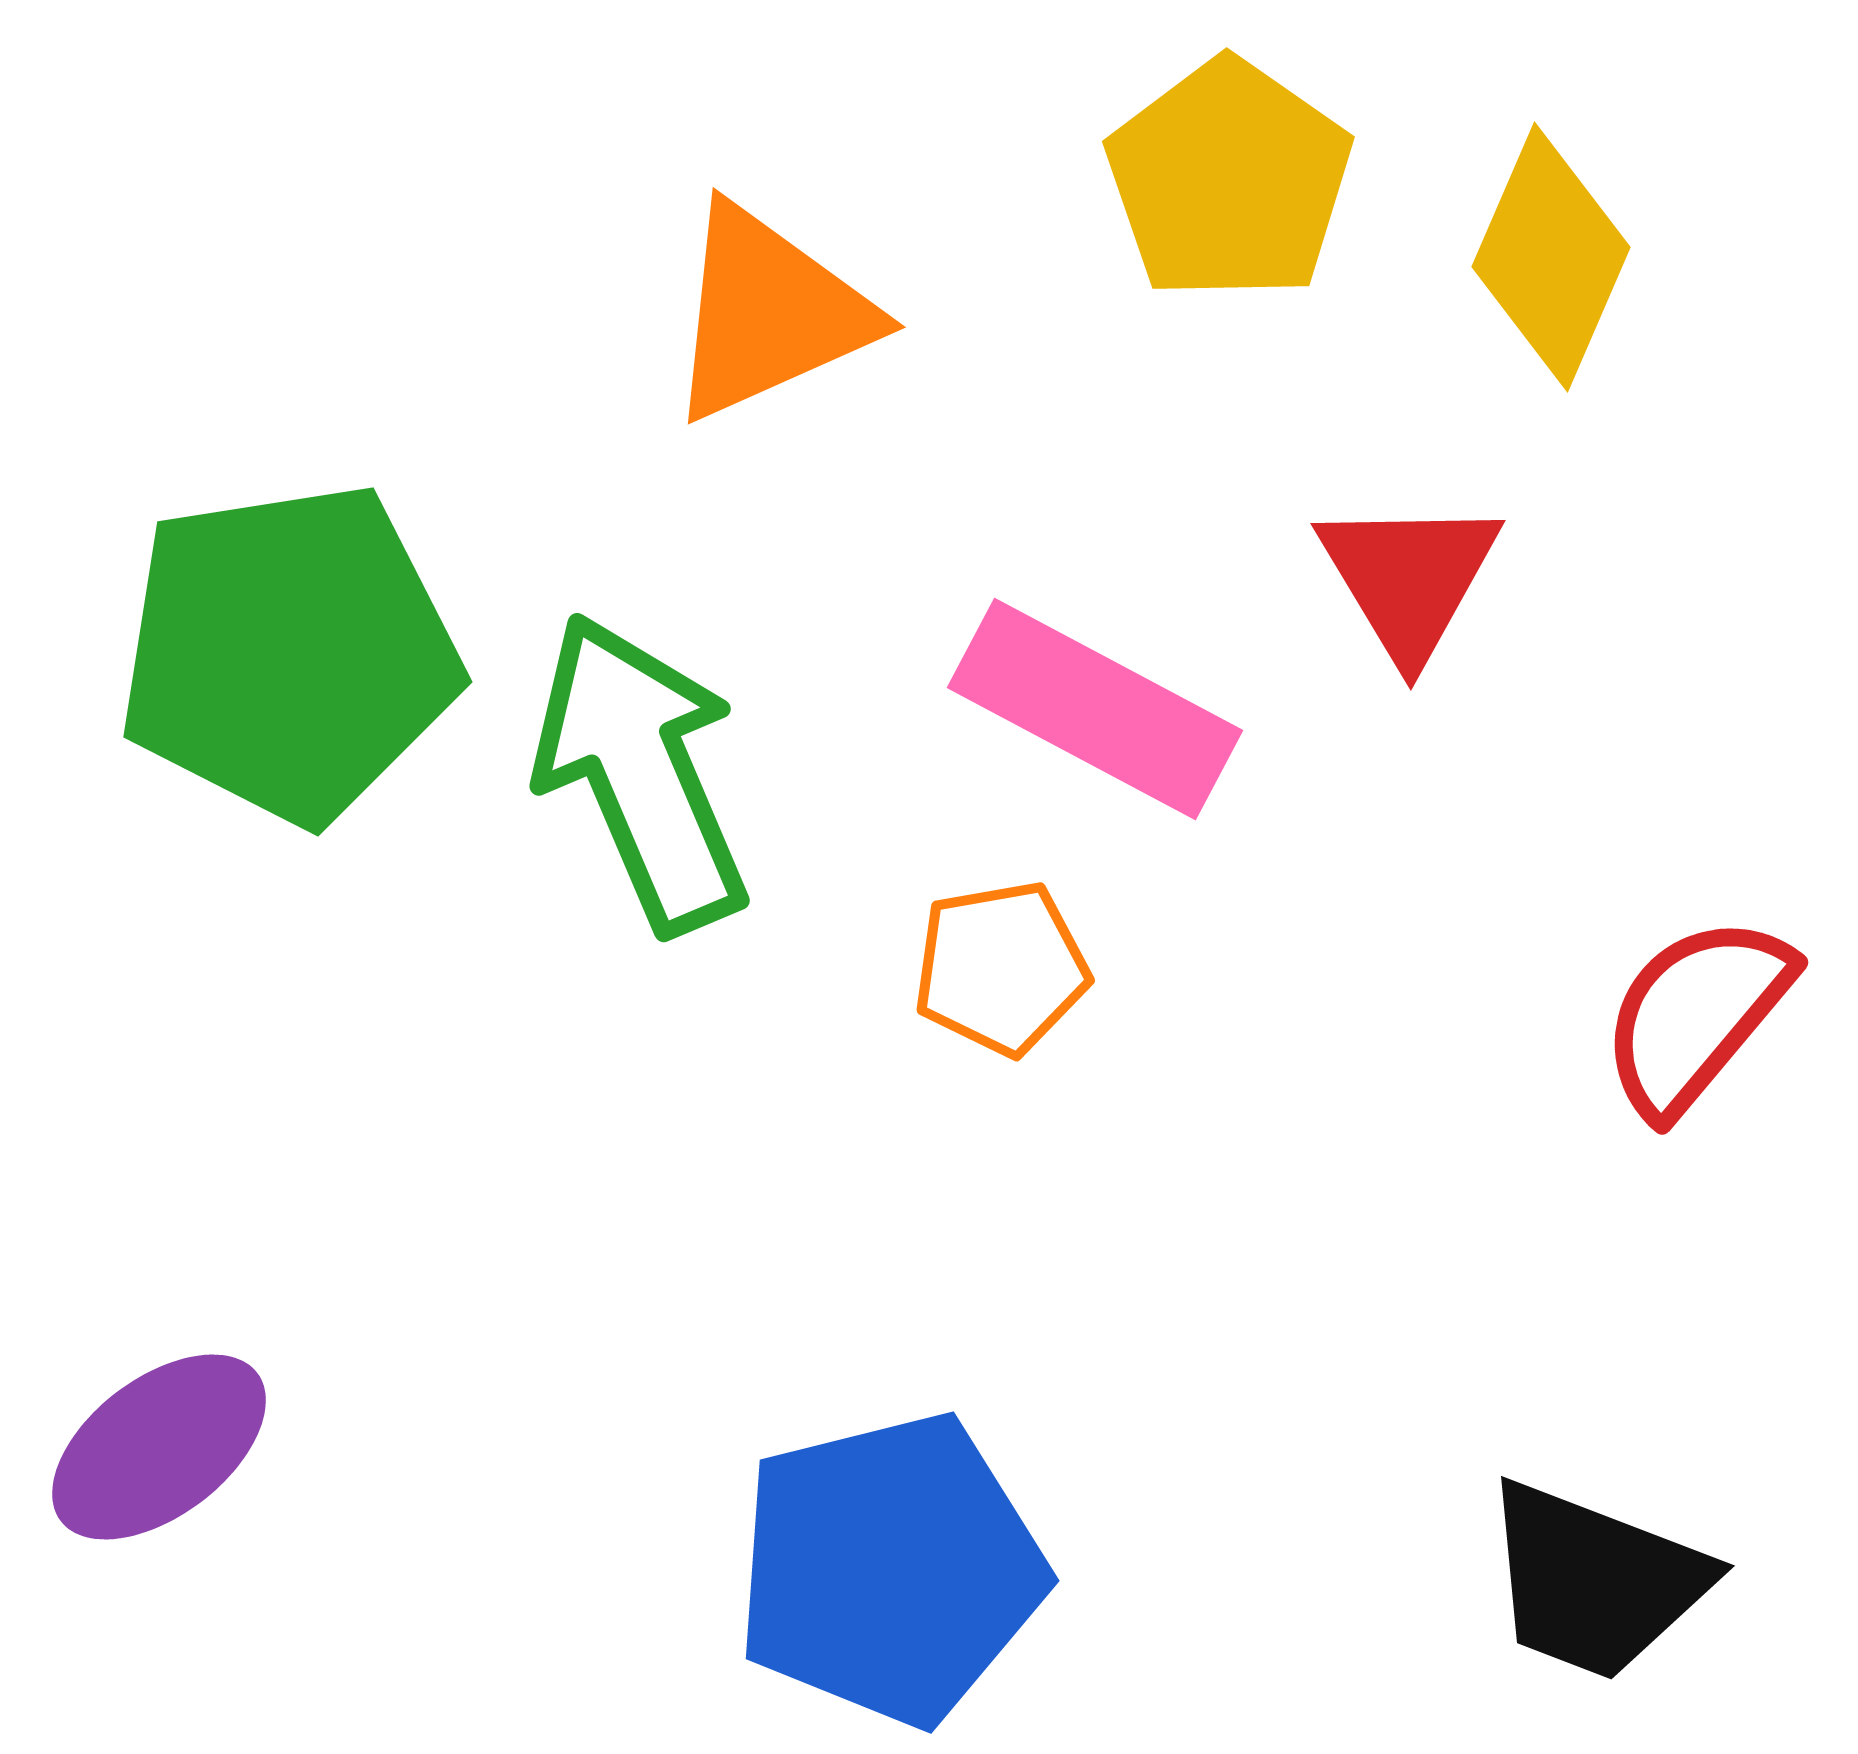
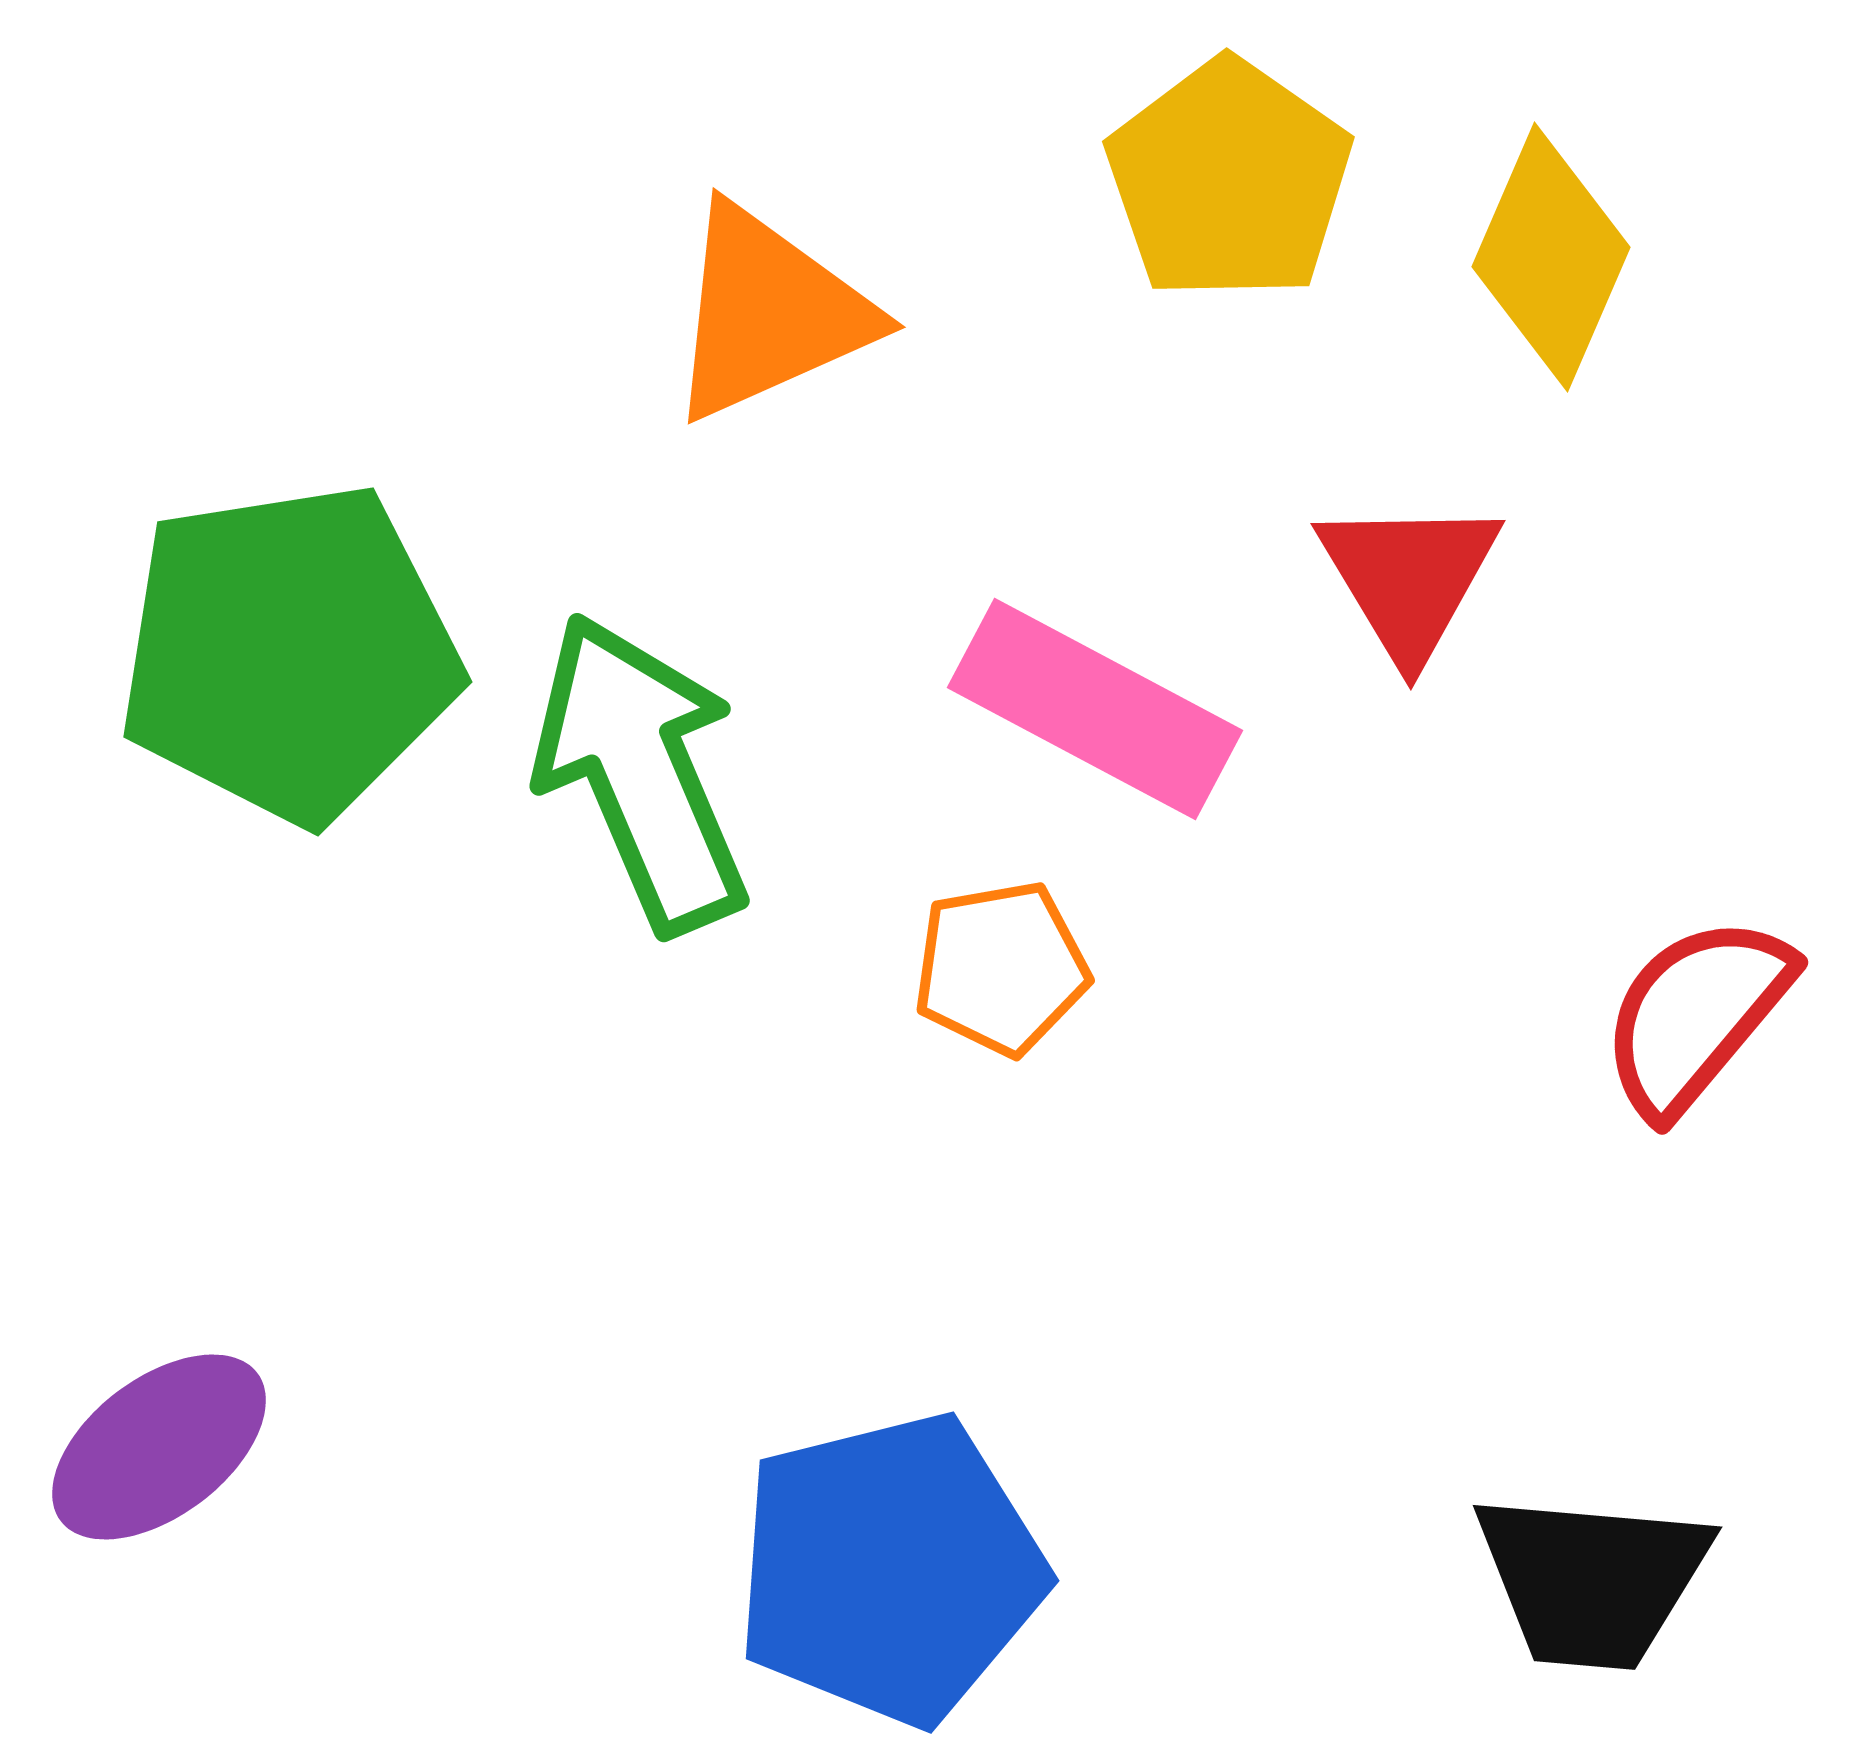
black trapezoid: moved 3 px left, 1 px up; rotated 16 degrees counterclockwise
